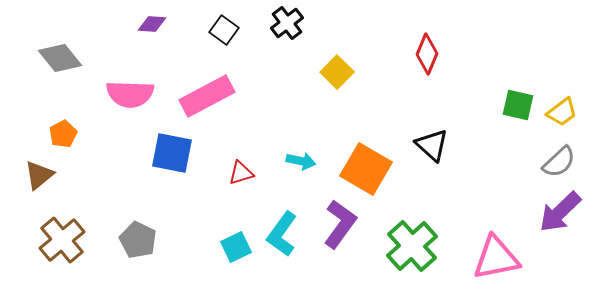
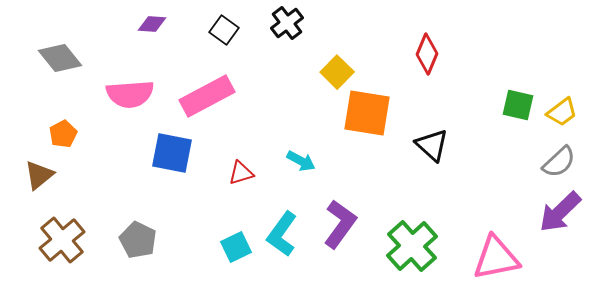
pink semicircle: rotated 6 degrees counterclockwise
cyan arrow: rotated 16 degrees clockwise
orange square: moved 1 px right, 56 px up; rotated 21 degrees counterclockwise
